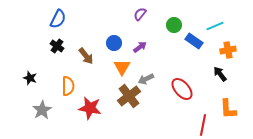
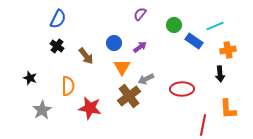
black arrow: rotated 147 degrees counterclockwise
red ellipse: rotated 50 degrees counterclockwise
